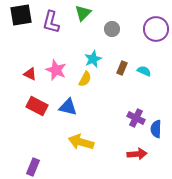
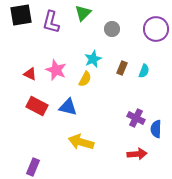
cyan semicircle: rotated 88 degrees clockwise
